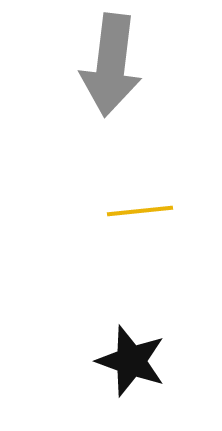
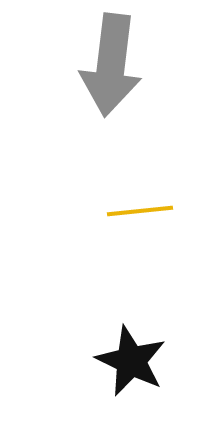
black star: rotated 6 degrees clockwise
